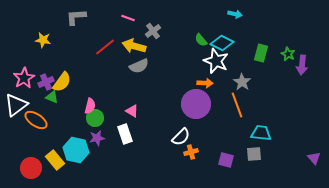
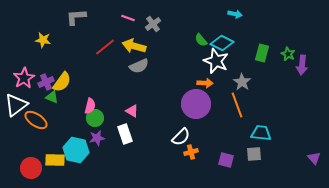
gray cross: moved 7 px up
green rectangle: moved 1 px right
yellow rectangle: rotated 48 degrees counterclockwise
